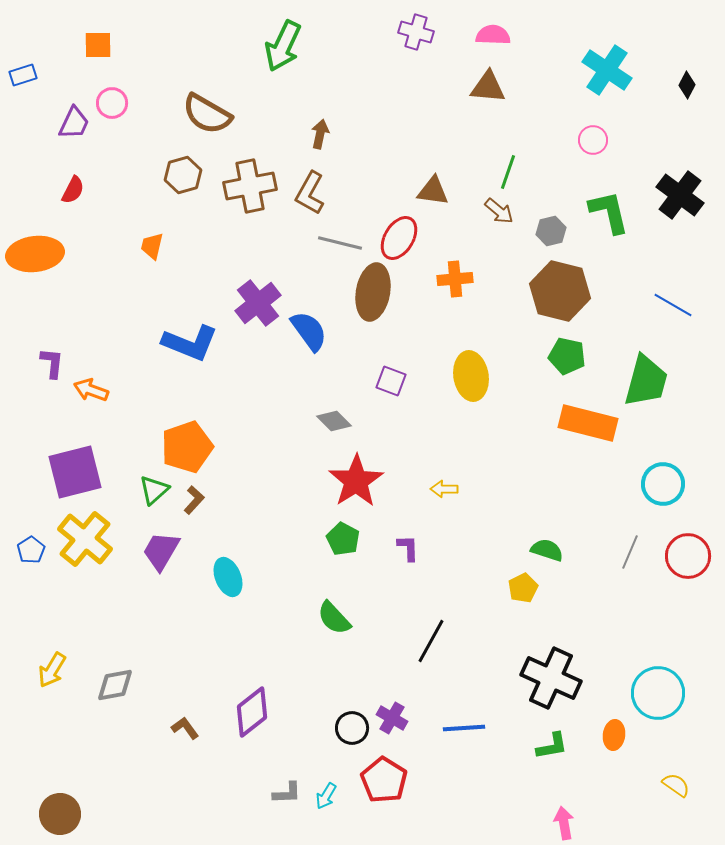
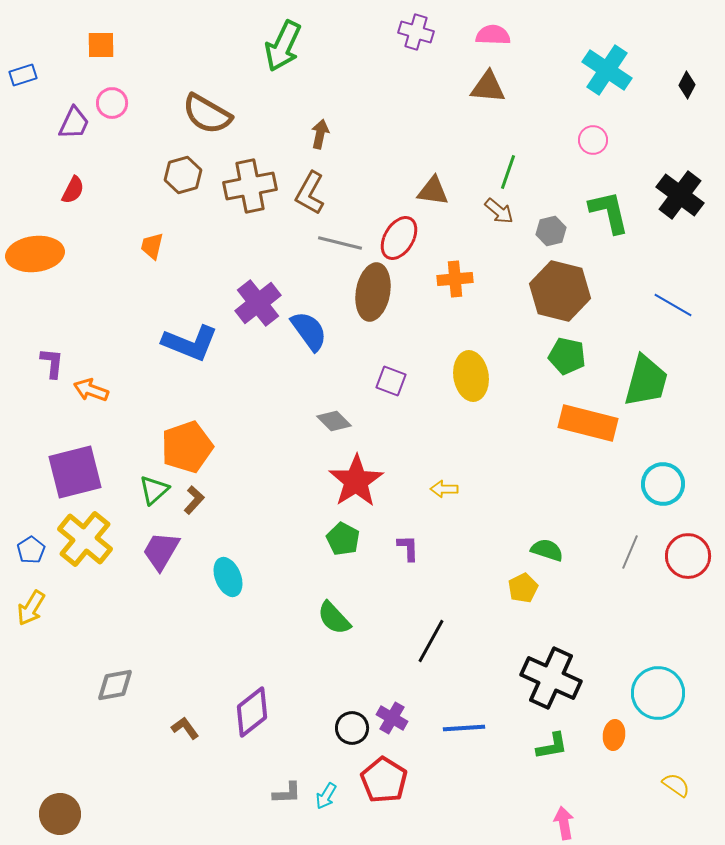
orange square at (98, 45): moved 3 px right
yellow arrow at (52, 670): moved 21 px left, 62 px up
